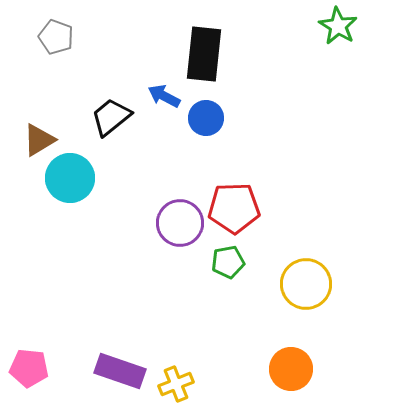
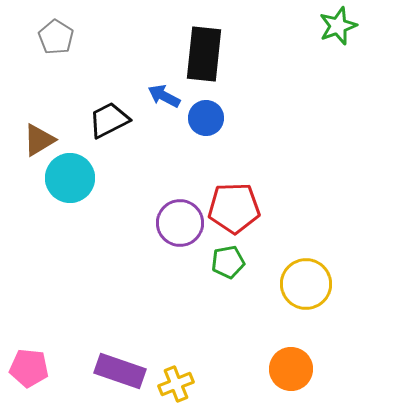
green star: rotated 21 degrees clockwise
gray pentagon: rotated 12 degrees clockwise
black trapezoid: moved 2 px left, 3 px down; rotated 12 degrees clockwise
